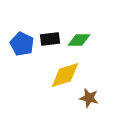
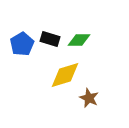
black rectangle: rotated 24 degrees clockwise
blue pentagon: rotated 15 degrees clockwise
brown star: rotated 12 degrees clockwise
